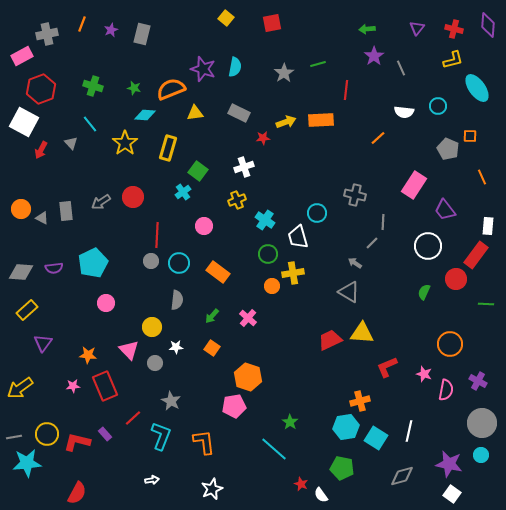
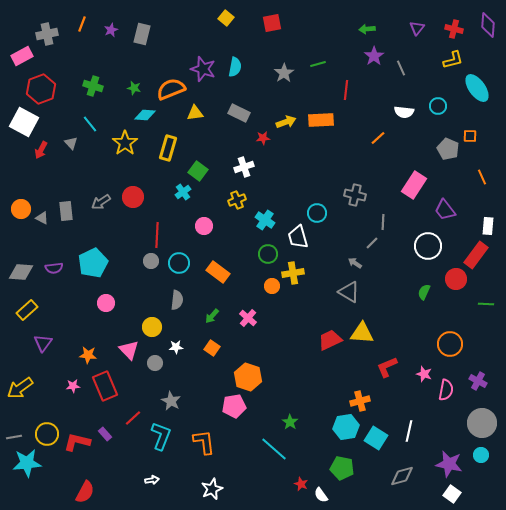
red semicircle at (77, 493): moved 8 px right, 1 px up
